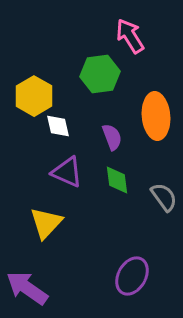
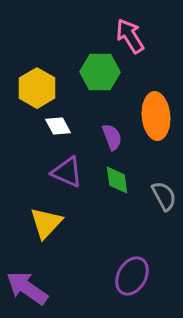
green hexagon: moved 2 px up; rotated 9 degrees clockwise
yellow hexagon: moved 3 px right, 8 px up
white diamond: rotated 16 degrees counterclockwise
gray semicircle: moved 1 px up; rotated 8 degrees clockwise
